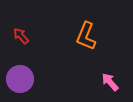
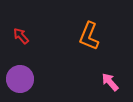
orange L-shape: moved 3 px right
